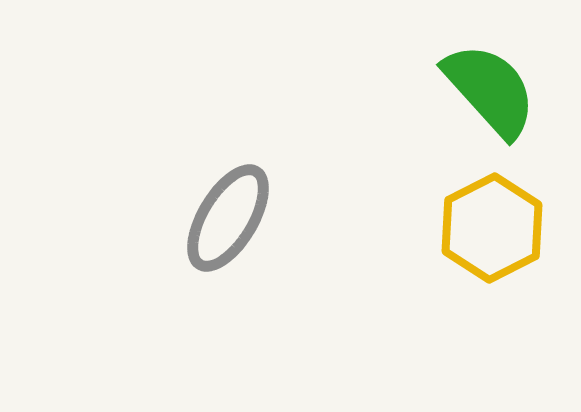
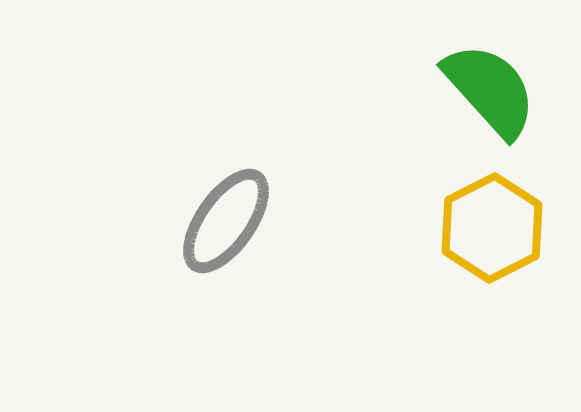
gray ellipse: moved 2 px left, 3 px down; rotated 4 degrees clockwise
